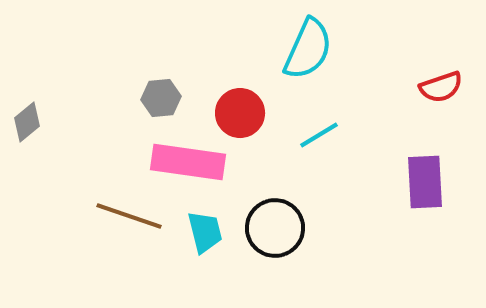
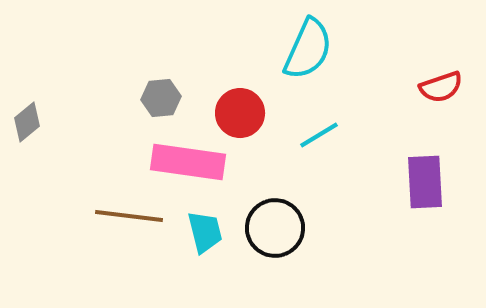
brown line: rotated 12 degrees counterclockwise
